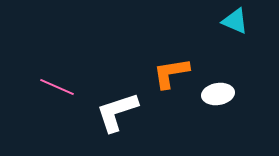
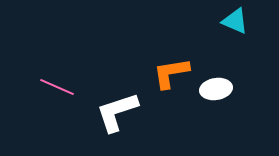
white ellipse: moved 2 px left, 5 px up
